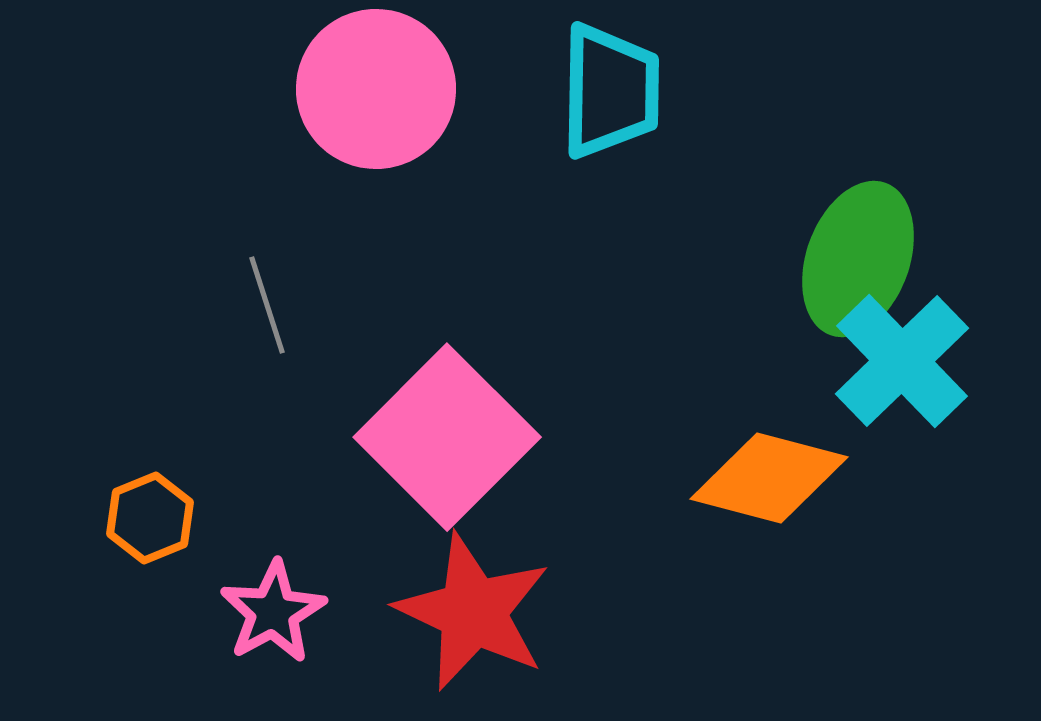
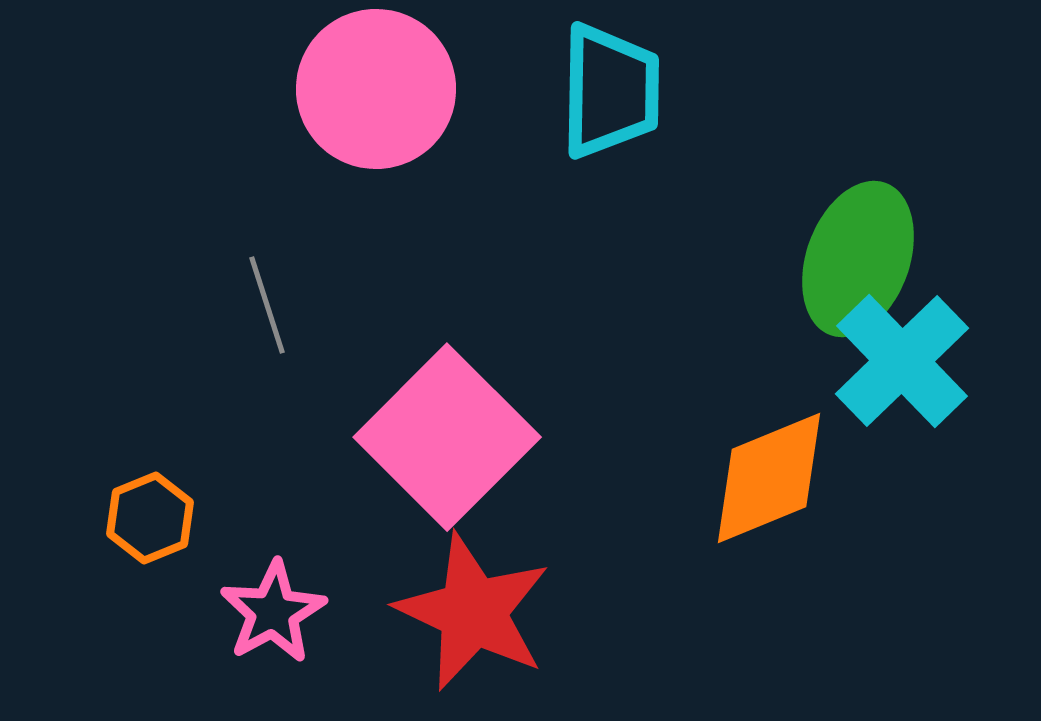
orange diamond: rotated 37 degrees counterclockwise
